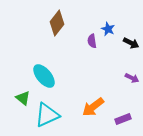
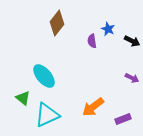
black arrow: moved 1 px right, 2 px up
